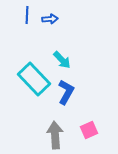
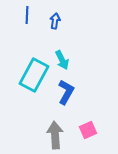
blue arrow: moved 5 px right, 2 px down; rotated 77 degrees counterclockwise
cyan arrow: rotated 18 degrees clockwise
cyan rectangle: moved 4 px up; rotated 72 degrees clockwise
pink square: moved 1 px left
